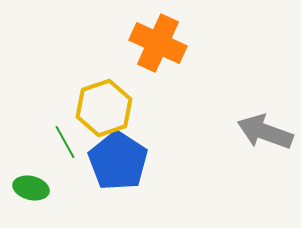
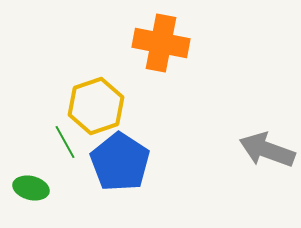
orange cross: moved 3 px right; rotated 14 degrees counterclockwise
yellow hexagon: moved 8 px left, 2 px up
gray arrow: moved 2 px right, 18 px down
blue pentagon: moved 2 px right, 1 px down
